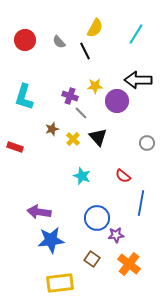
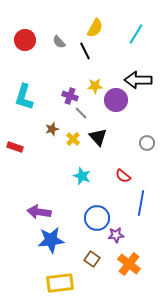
purple circle: moved 1 px left, 1 px up
